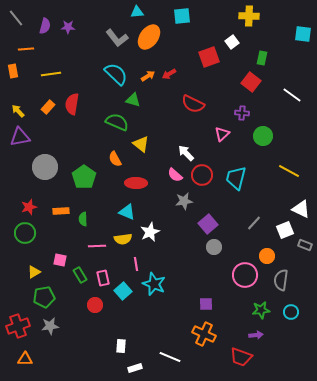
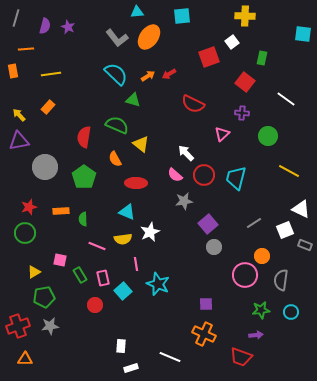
yellow cross at (249, 16): moved 4 px left
gray line at (16, 18): rotated 54 degrees clockwise
purple star at (68, 27): rotated 24 degrees clockwise
red square at (251, 82): moved 6 px left
white line at (292, 95): moved 6 px left, 4 px down
red semicircle at (72, 104): moved 12 px right, 33 px down
yellow arrow at (18, 111): moved 1 px right, 4 px down
green semicircle at (117, 122): moved 3 px down
green circle at (263, 136): moved 5 px right
purple triangle at (20, 137): moved 1 px left, 4 px down
red circle at (202, 175): moved 2 px right
gray line at (254, 223): rotated 14 degrees clockwise
pink line at (97, 246): rotated 24 degrees clockwise
orange circle at (267, 256): moved 5 px left
cyan star at (154, 284): moved 4 px right
white rectangle at (135, 368): moved 4 px left
